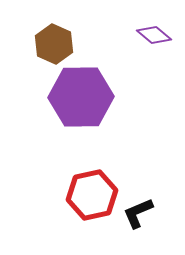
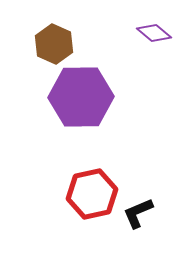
purple diamond: moved 2 px up
red hexagon: moved 1 px up
